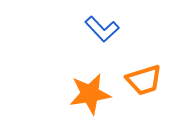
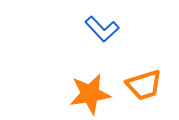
orange trapezoid: moved 5 px down
